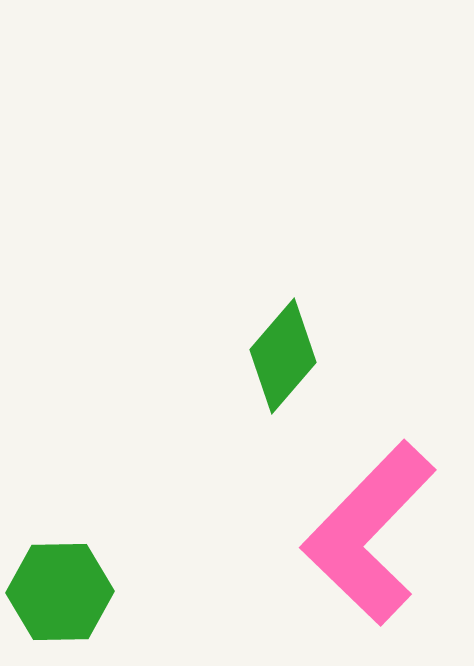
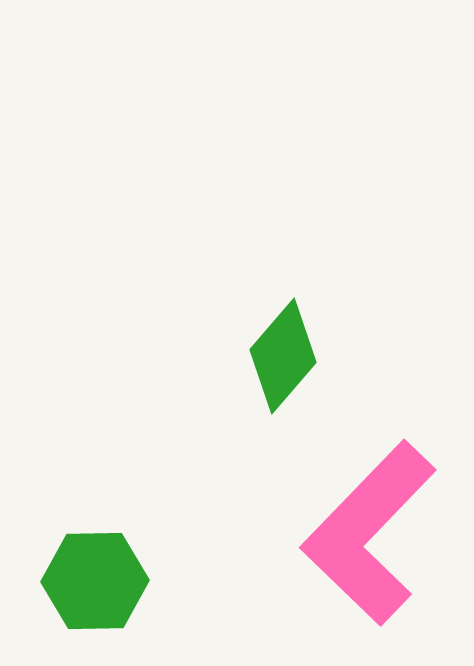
green hexagon: moved 35 px right, 11 px up
